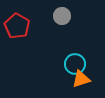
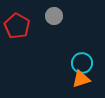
gray circle: moved 8 px left
cyan circle: moved 7 px right, 1 px up
